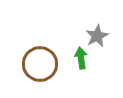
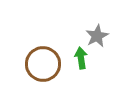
brown circle: moved 3 px right
